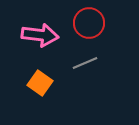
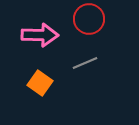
red circle: moved 4 px up
pink arrow: rotated 6 degrees counterclockwise
